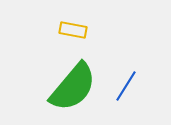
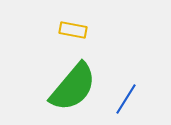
blue line: moved 13 px down
